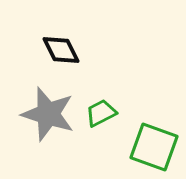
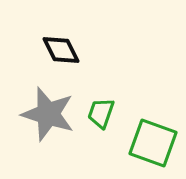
green trapezoid: rotated 44 degrees counterclockwise
green square: moved 1 px left, 4 px up
